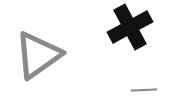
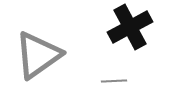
gray line: moved 30 px left, 9 px up
